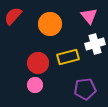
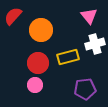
orange circle: moved 9 px left, 6 px down
